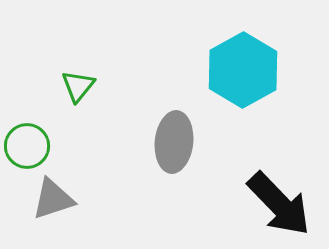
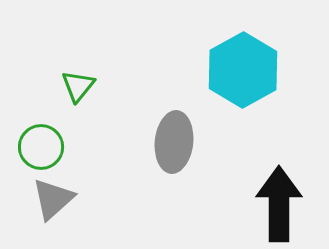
green circle: moved 14 px right, 1 px down
gray triangle: rotated 24 degrees counterclockwise
black arrow: rotated 136 degrees counterclockwise
